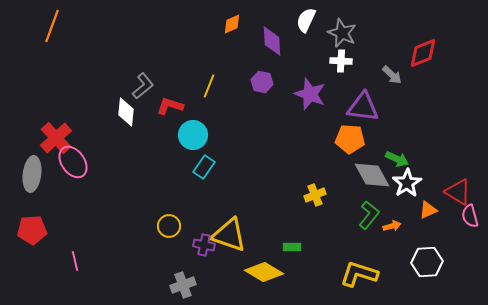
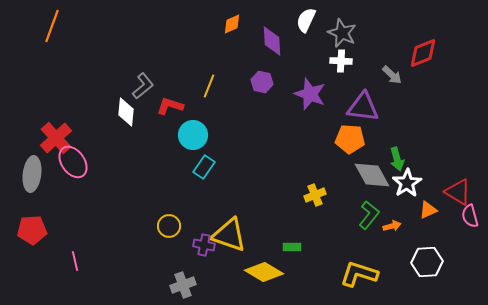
green arrow: rotated 50 degrees clockwise
